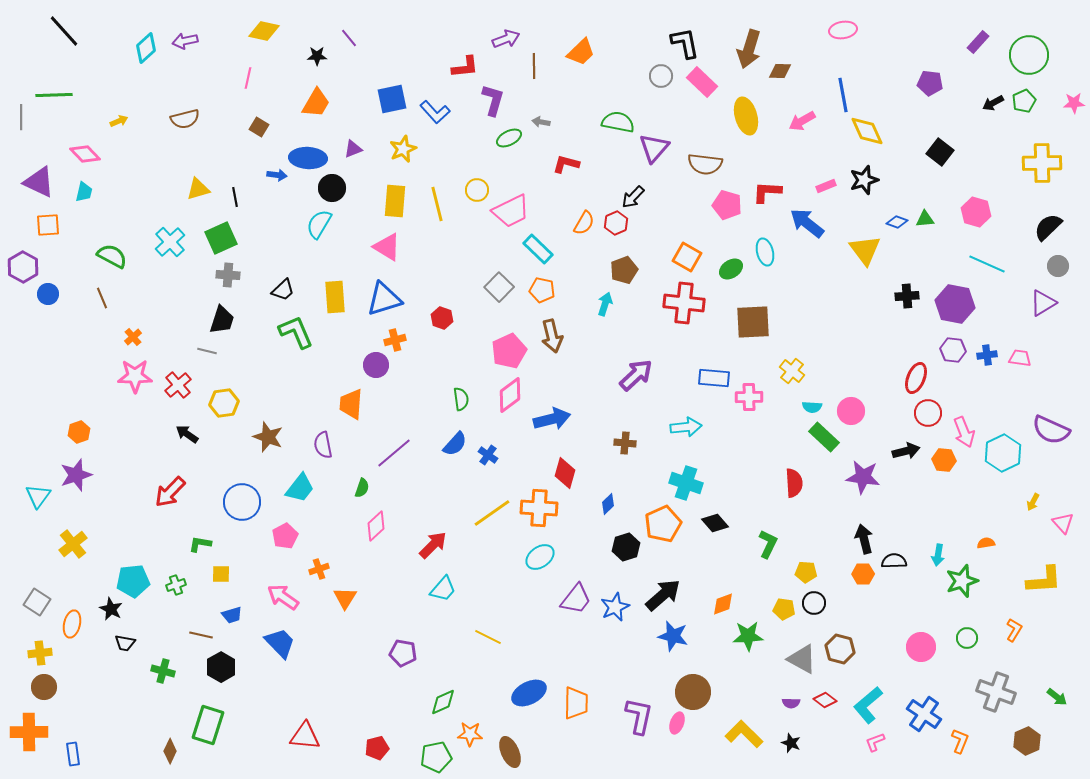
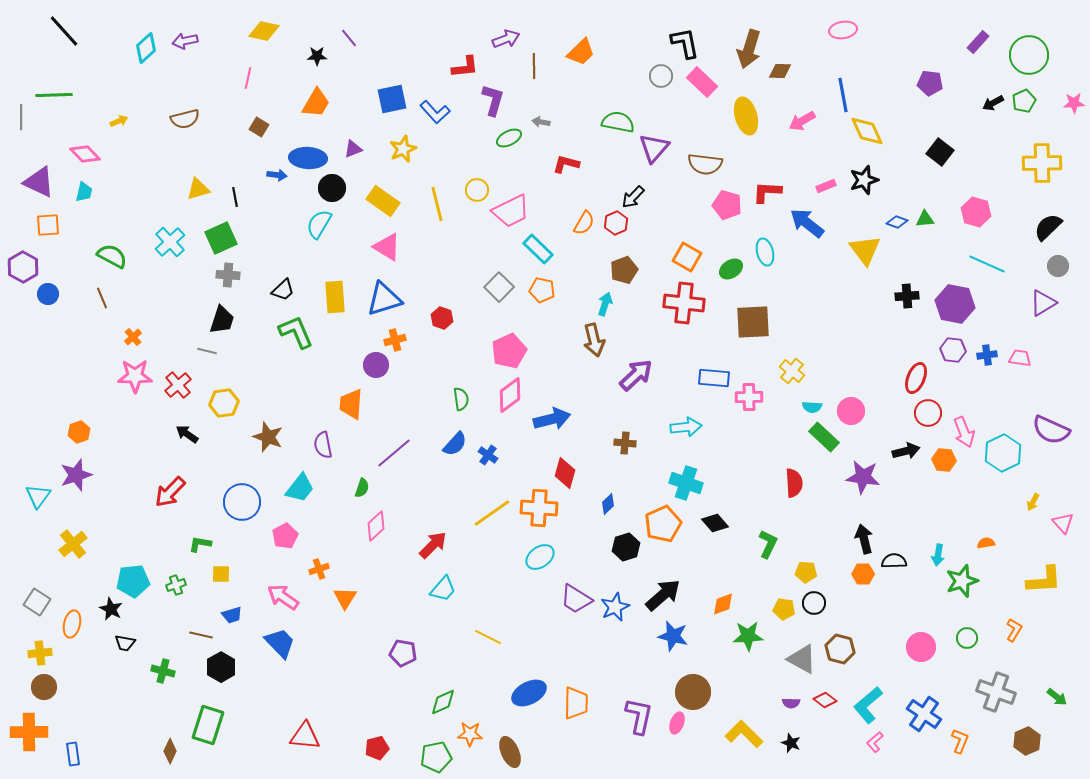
yellow rectangle at (395, 201): moved 12 px left; rotated 60 degrees counterclockwise
brown arrow at (552, 336): moved 42 px right, 4 px down
purple trapezoid at (576, 599): rotated 84 degrees clockwise
pink L-shape at (875, 742): rotated 20 degrees counterclockwise
